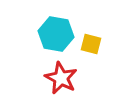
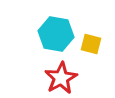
red star: rotated 16 degrees clockwise
